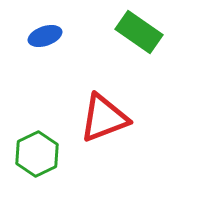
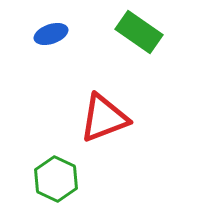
blue ellipse: moved 6 px right, 2 px up
green hexagon: moved 19 px right, 25 px down; rotated 9 degrees counterclockwise
